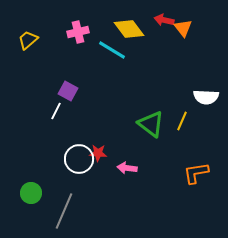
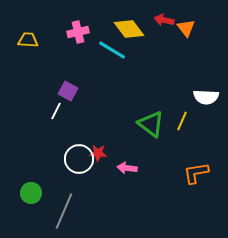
orange triangle: moved 3 px right
yellow trapezoid: rotated 45 degrees clockwise
